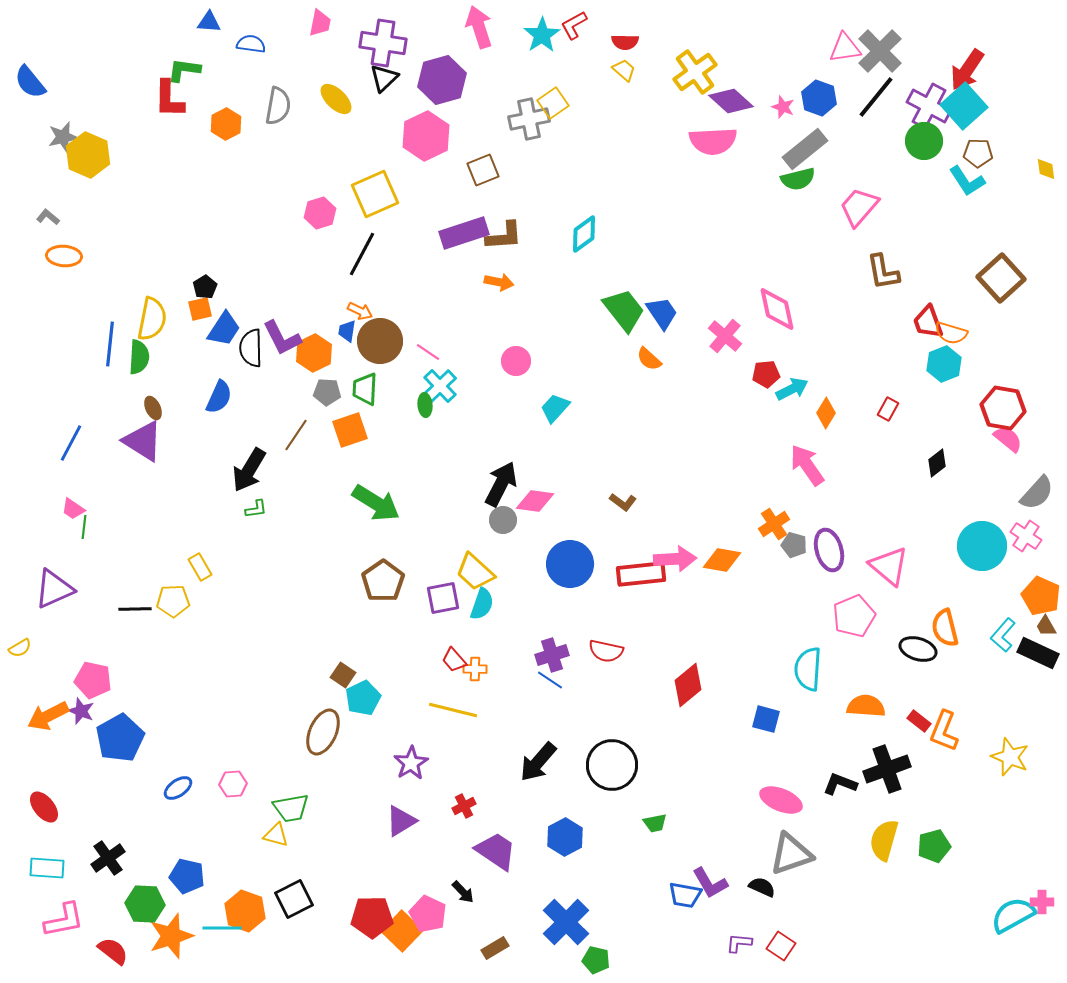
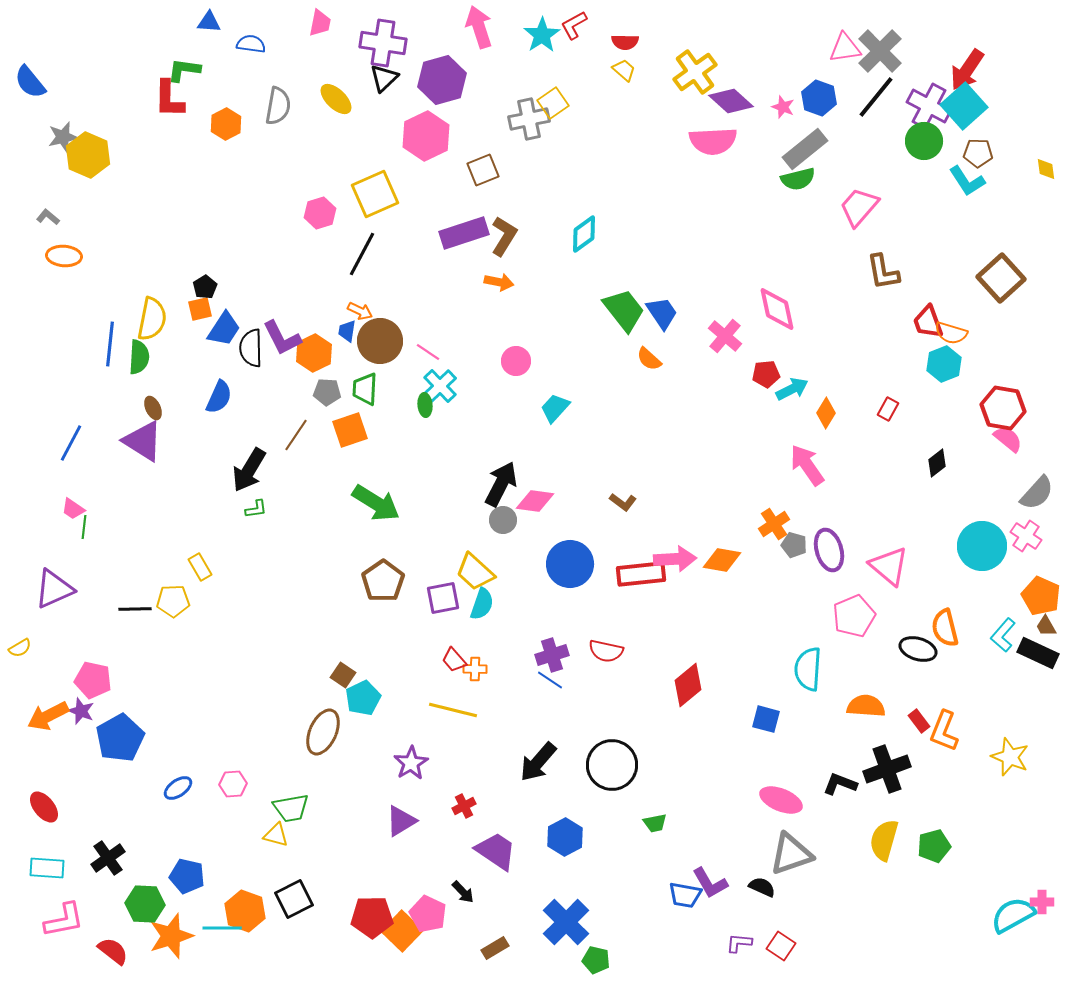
brown L-shape at (504, 236): rotated 54 degrees counterclockwise
red rectangle at (919, 721): rotated 15 degrees clockwise
